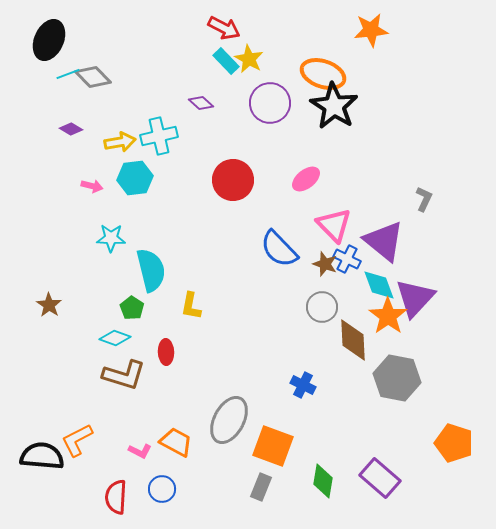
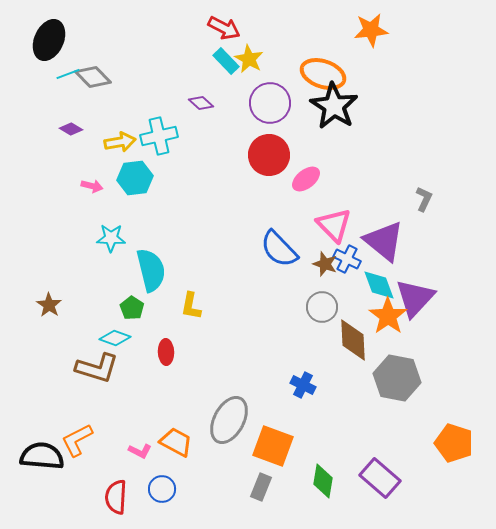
red circle at (233, 180): moved 36 px right, 25 px up
brown L-shape at (124, 375): moved 27 px left, 7 px up
